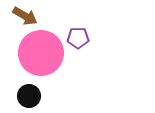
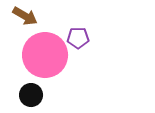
pink circle: moved 4 px right, 2 px down
black circle: moved 2 px right, 1 px up
